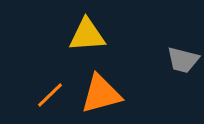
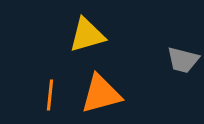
yellow triangle: rotated 12 degrees counterclockwise
orange line: rotated 40 degrees counterclockwise
